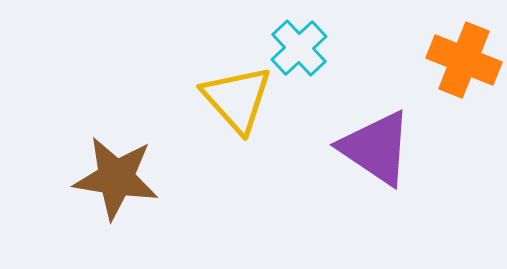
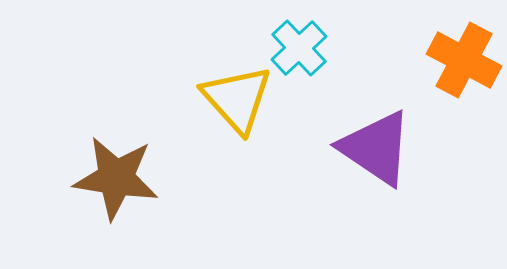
orange cross: rotated 6 degrees clockwise
